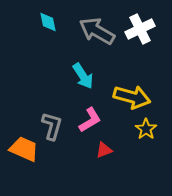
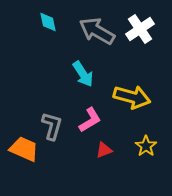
white cross: rotated 8 degrees counterclockwise
cyan arrow: moved 2 px up
yellow star: moved 17 px down
